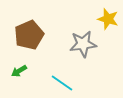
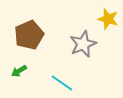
gray star: rotated 16 degrees counterclockwise
